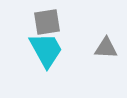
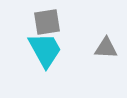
cyan trapezoid: moved 1 px left
